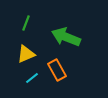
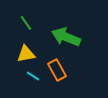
green line: rotated 56 degrees counterclockwise
yellow triangle: rotated 12 degrees clockwise
cyan line: moved 1 px right, 2 px up; rotated 72 degrees clockwise
